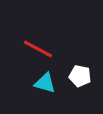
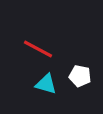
cyan triangle: moved 1 px right, 1 px down
